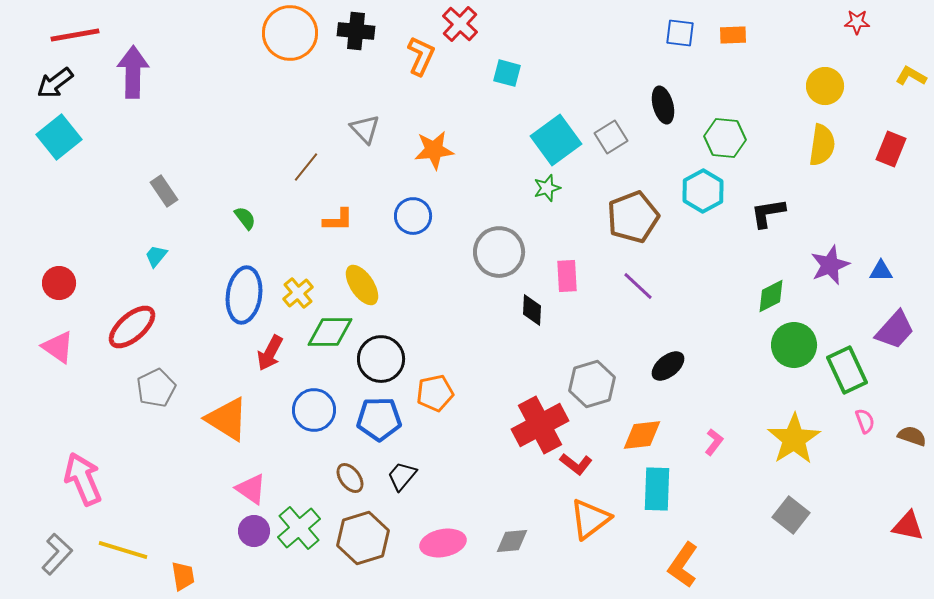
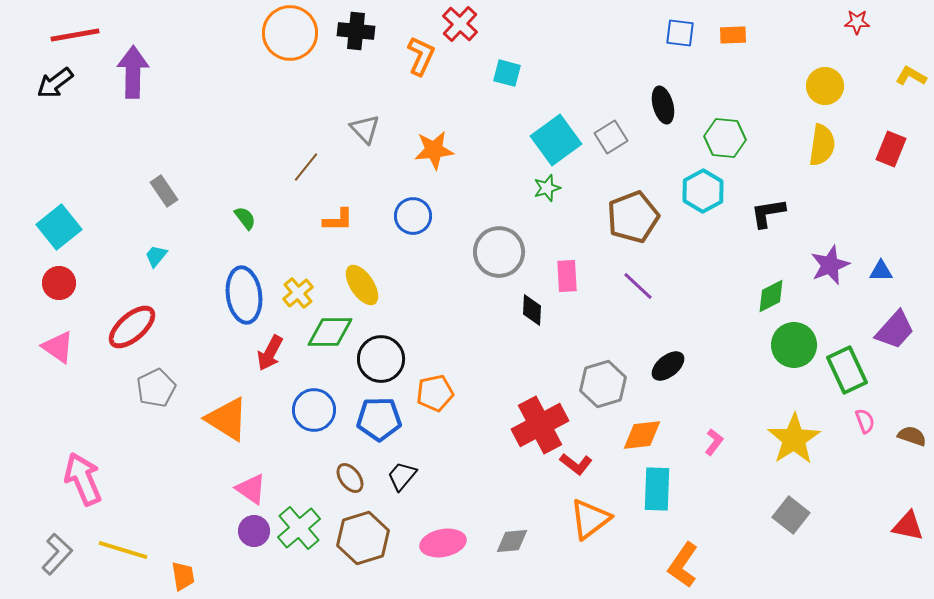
cyan square at (59, 137): moved 90 px down
blue ellipse at (244, 295): rotated 16 degrees counterclockwise
gray hexagon at (592, 384): moved 11 px right
